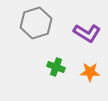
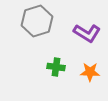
gray hexagon: moved 1 px right, 2 px up
green cross: rotated 12 degrees counterclockwise
